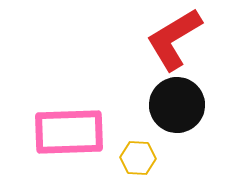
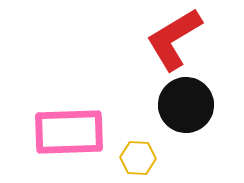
black circle: moved 9 px right
